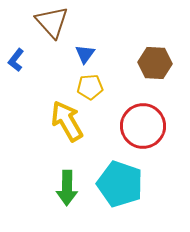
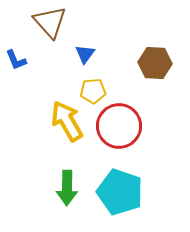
brown triangle: moved 2 px left
blue L-shape: rotated 60 degrees counterclockwise
yellow pentagon: moved 3 px right, 4 px down
red circle: moved 24 px left
cyan pentagon: moved 8 px down
